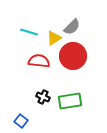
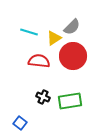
blue square: moved 1 px left, 2 px down
